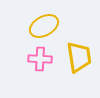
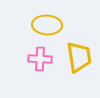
yellow ellipse: moved 3 px right, 1 px up; rotated 32 degrees clockwise
